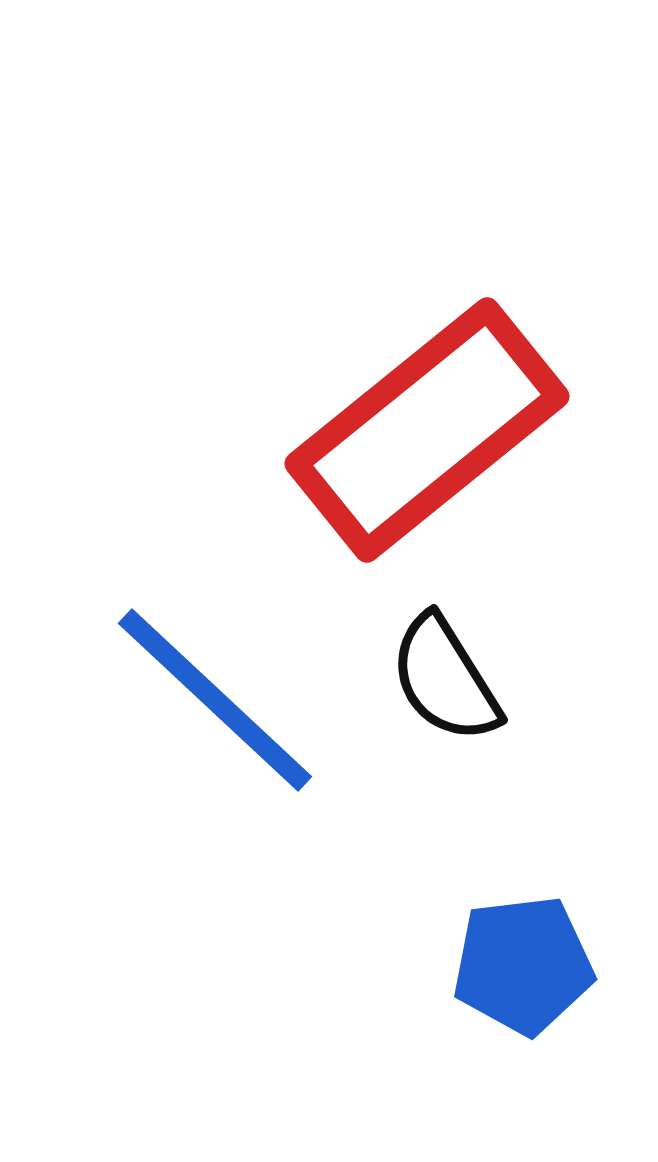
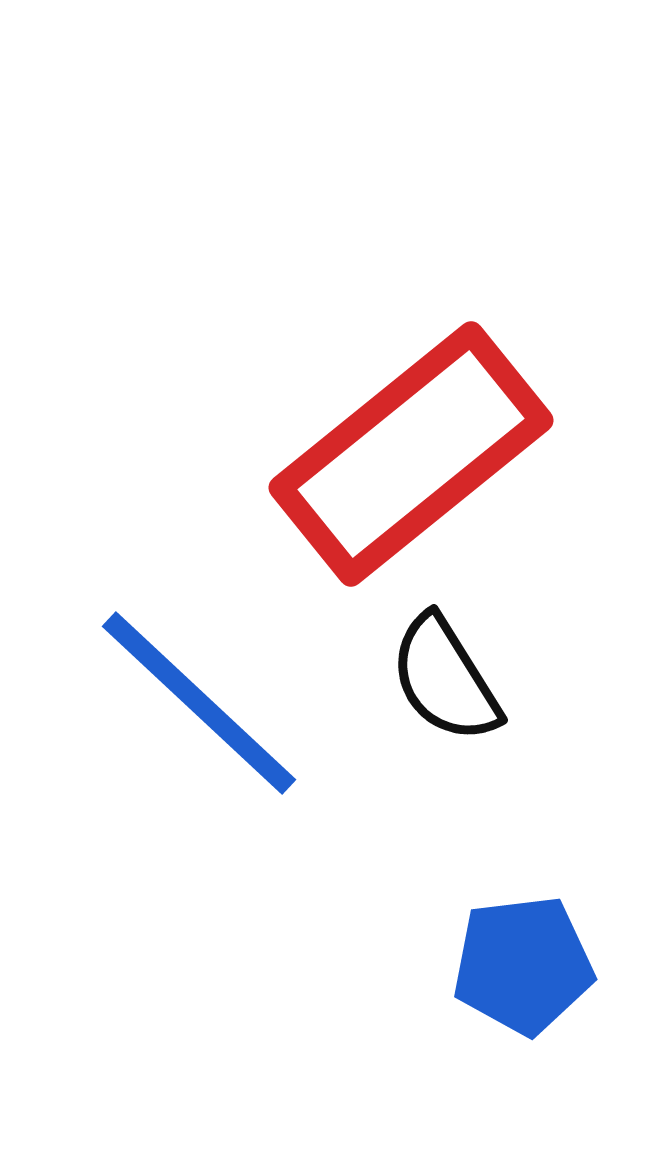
red rectangle: moved 16 px left, 24 px down
blue line: moved 16 px left, 3 px down
